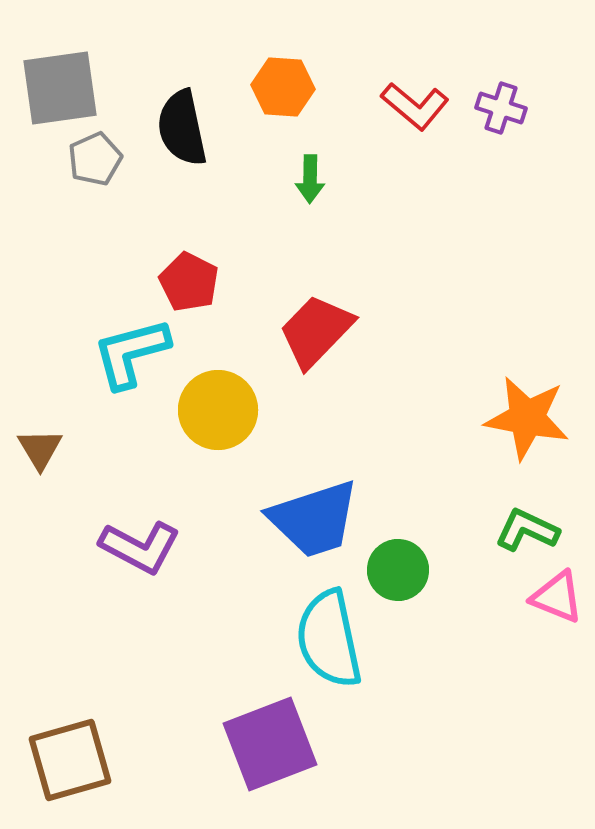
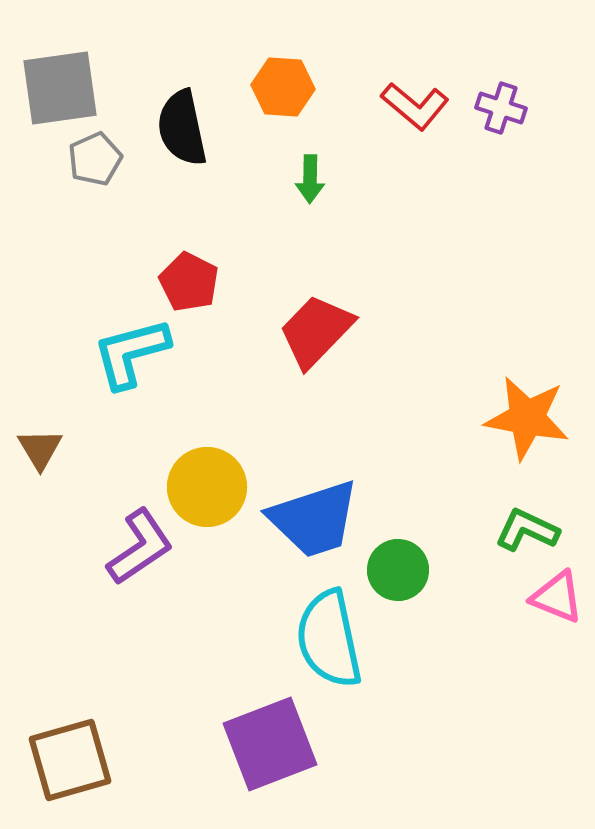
yellow circle: moved 11 px left, 77 px down
purple L-shape: rotated 62 degrees counterclockwise
